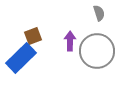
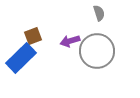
purple arrow: rotated 108 degrees counterclockwise
